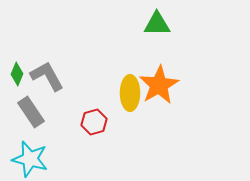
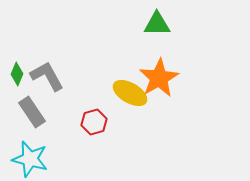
orange star: moved 7 px up
yellow ellipse: rotated 60 degrees counterclockwise
gray rectangle: moved 1 px right
